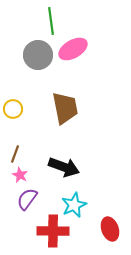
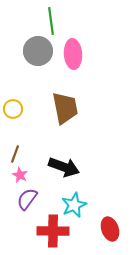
pink ellipse: moved 5 px down; rotated 64 degrees counterclockwise
gray circle: moved 4 px up
